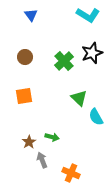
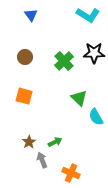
black star: moved 2 px right; rotated 20 degrees clockwise
orange square: rotated 24 degrees clockwise
green arrow: moved 3 px right, 5 px down; rotated 40 degrees counterclockwise
